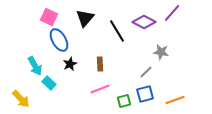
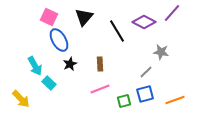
black triangle: moved 1 px left, 1 px up
